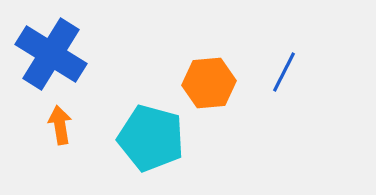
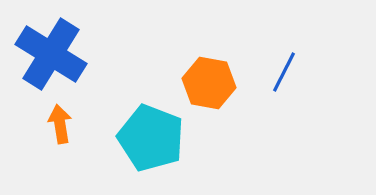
orange hexagon: rotated 15 degrees clockwise
orange arrow: moved 1 px up
cyan pentagon: rotated 6 degrees clockwise
